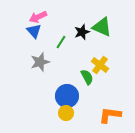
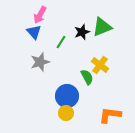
pink arrow: moved 2 px right, 2 px up; rotated 36 degrees counterclockwise
green triangle: rotated 45 degrees counterclockwise
blue triangle: moved 1 px down
